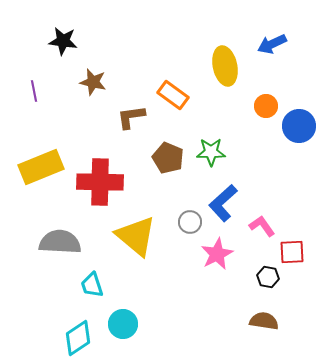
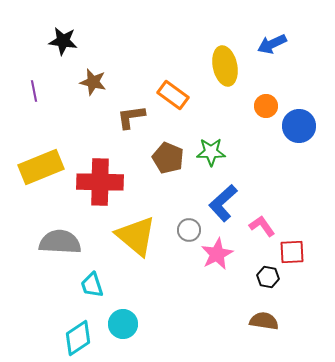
gray circle: moved 1 px left, 8 px down
